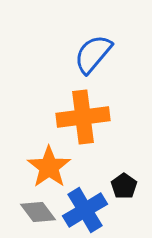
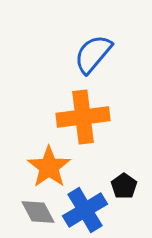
gray diamond: rotated 9 degrees clockwise
